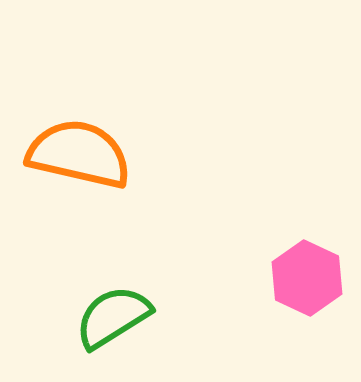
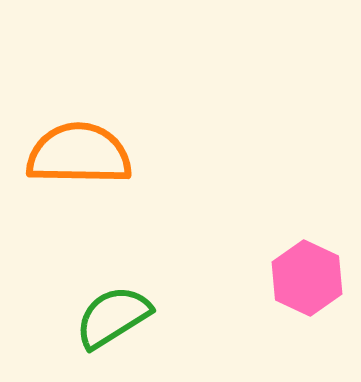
orange semicircle: rotated 12 degrees counterclockwise
